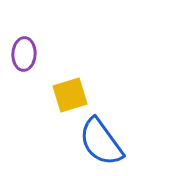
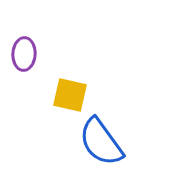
yellow square: rotated 30 degrees clockwise
